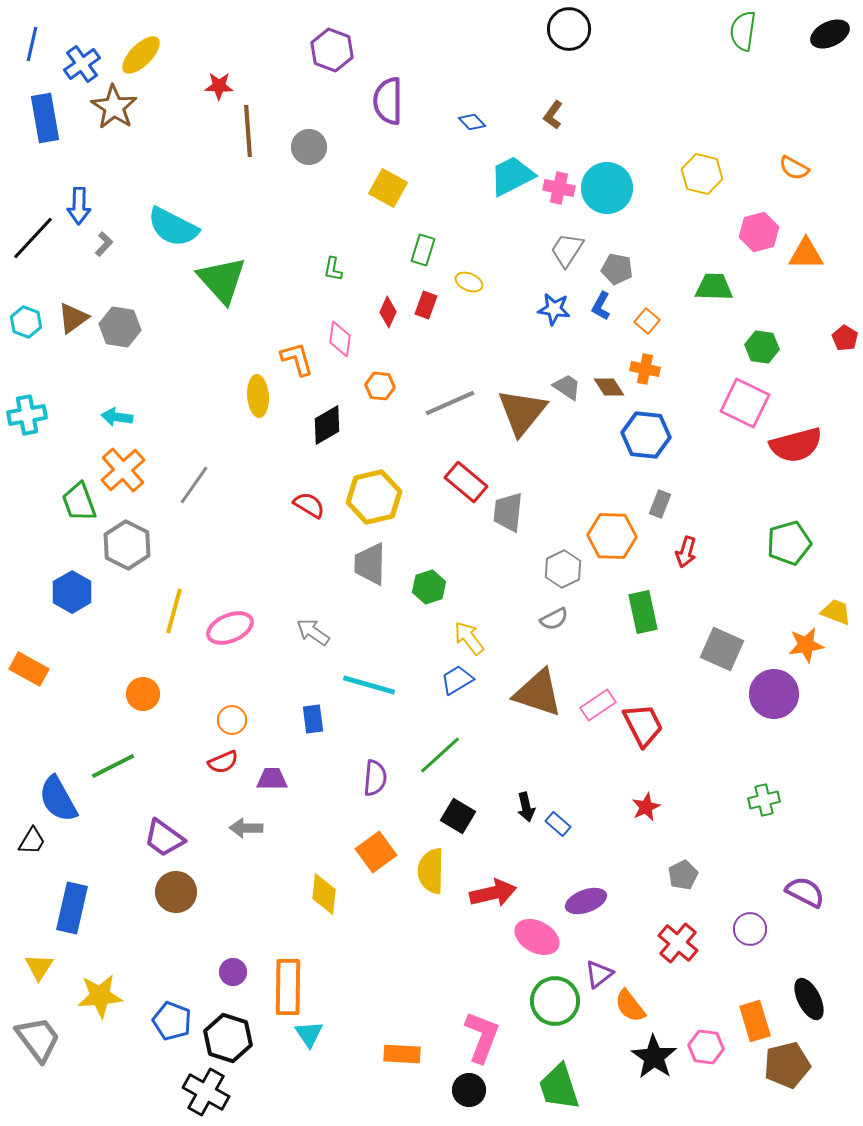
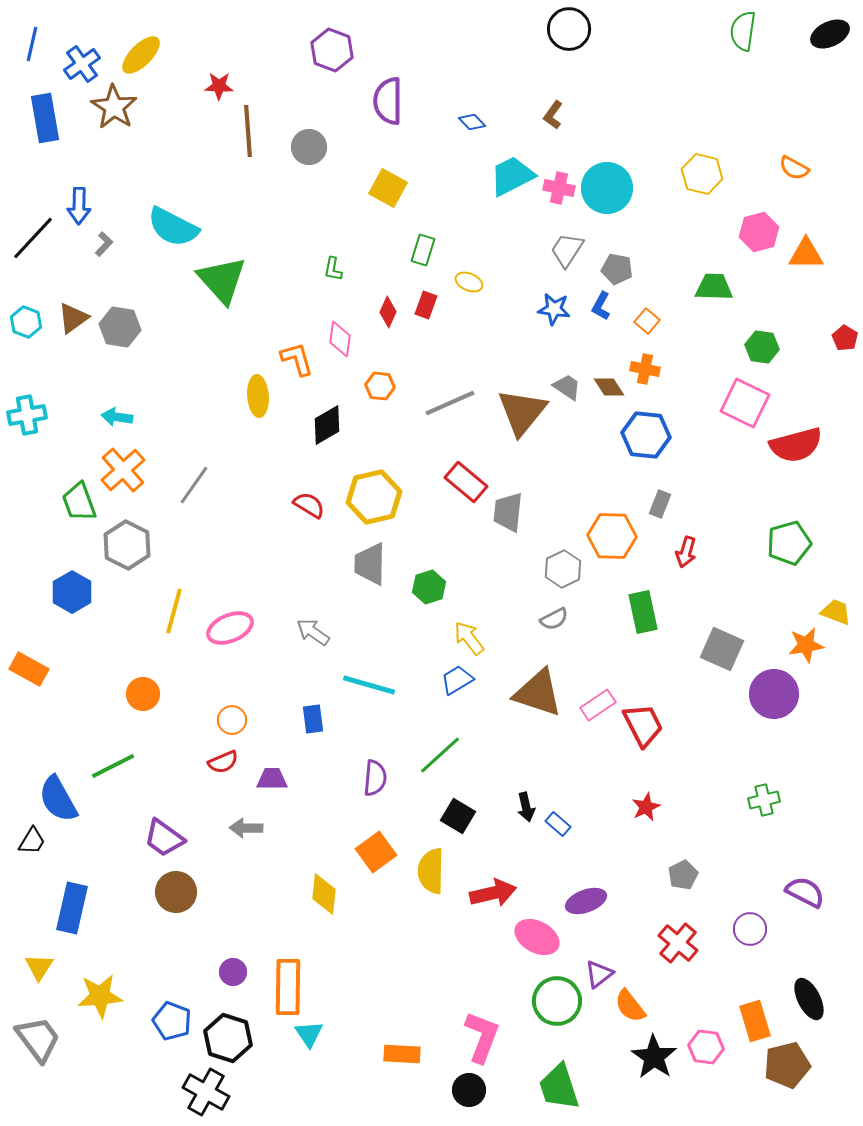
green circle at (555, 1001): moved 2 px right
